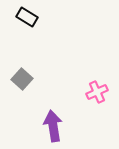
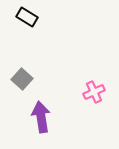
pink cross: moved 3 px left
purple arrow: moved 12 px left, 9 px up
